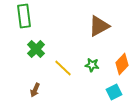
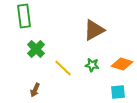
brown triangle: moved 5 px left, 4 px down
orange diamond: rotated 65 degrees clockwise
cyan square: moved 4 px right; rotated 21 degrees clockwise
